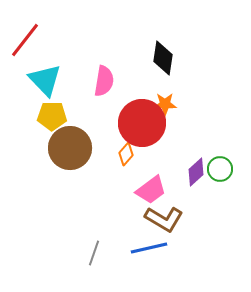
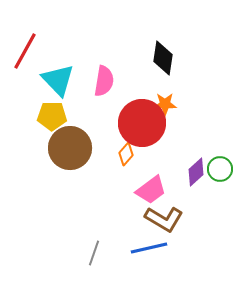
red line: moved 11 px down; rotated 9 degrees counterclockwise
cyan triangle: moved 13 px right
